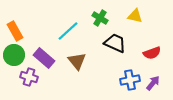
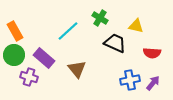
yellow triangle: moved 1 px right, 10 px down
red semicircle: rotated 24 degrees clockwise
brown triangle: moved 8 px down
